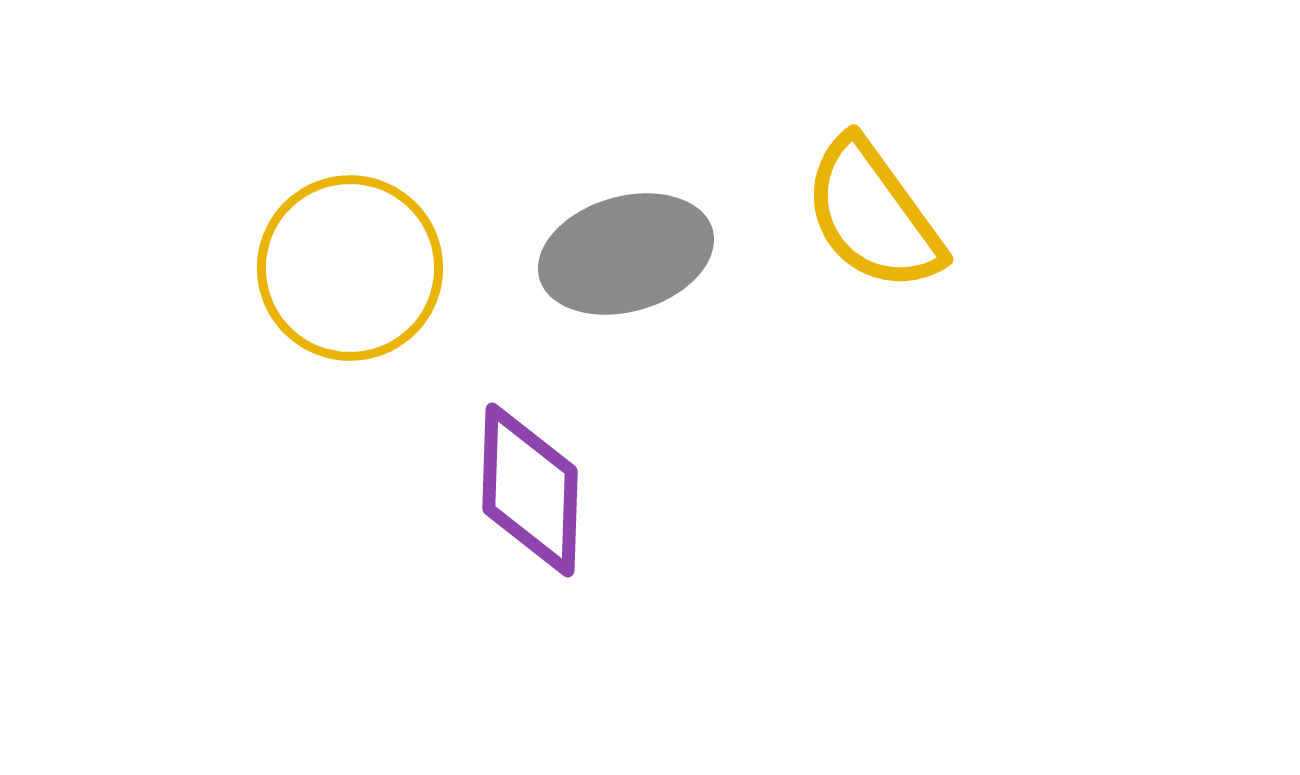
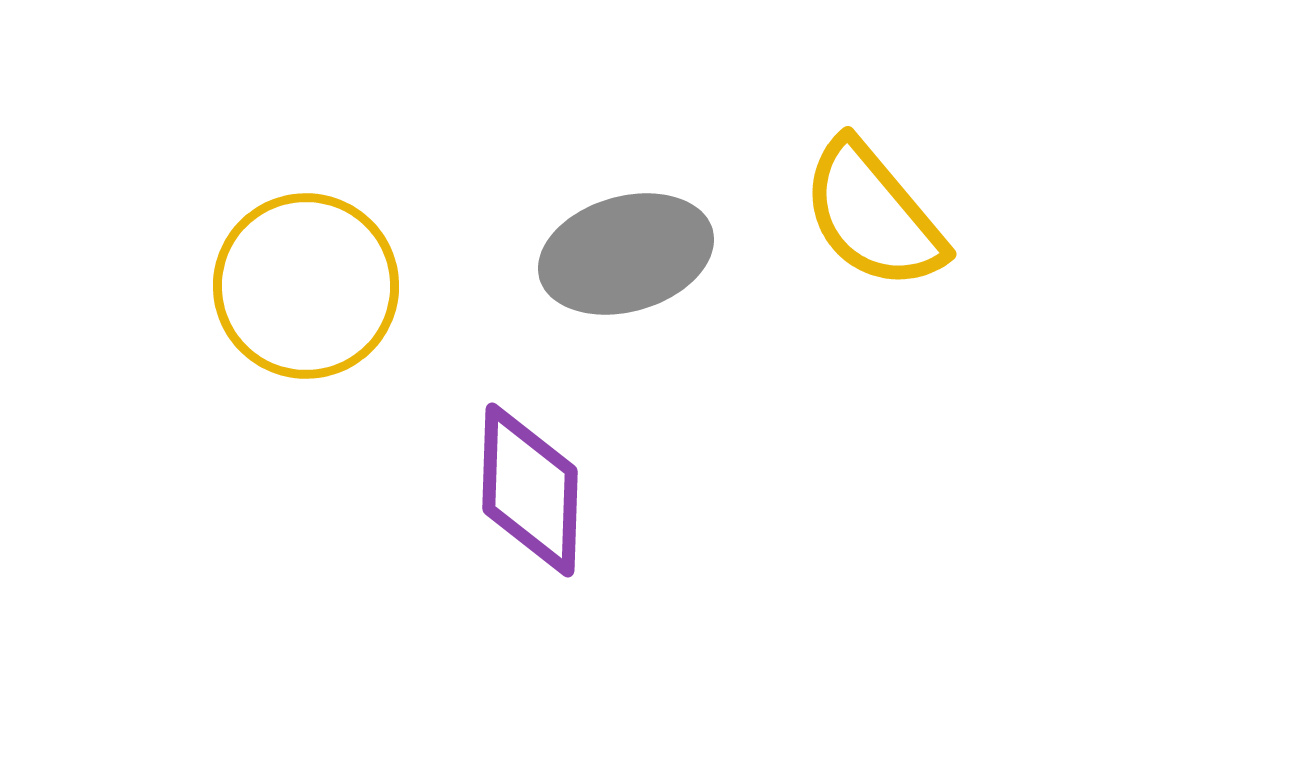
yellow semicircle: rotated 4 degrees counterclockwise
yellow circle: moved 44 px left, 18 px down
